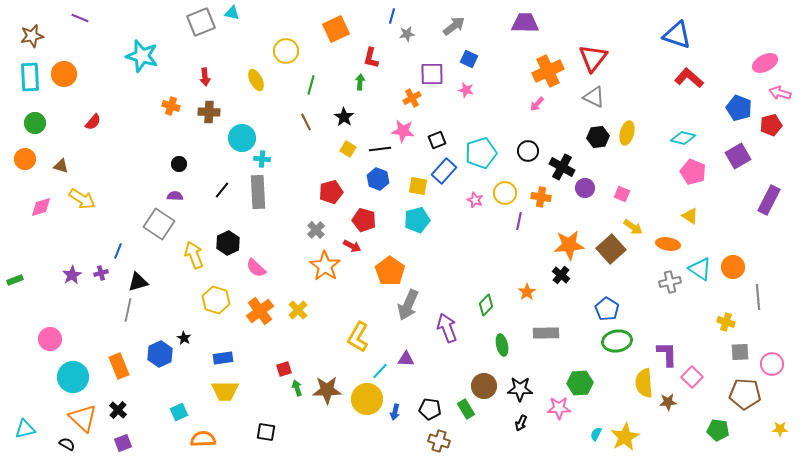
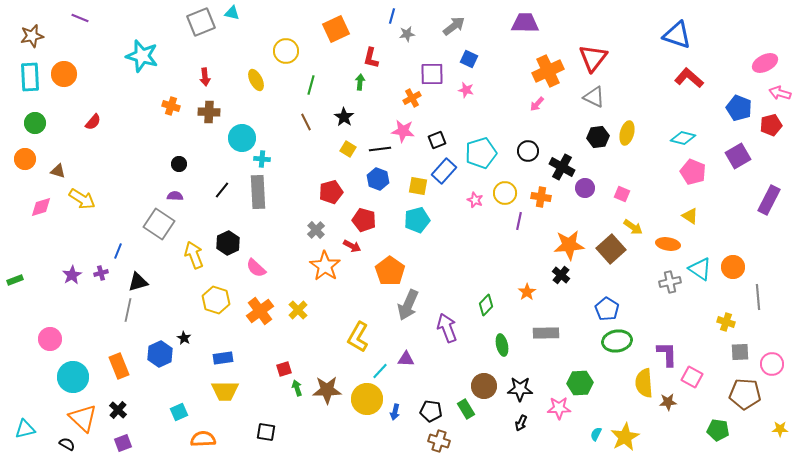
brown triangle at (61, 166): moved 3 px left, 5 px down
pink square at (692, 377): rotated 15 degrees counterclockwise
black pentagon at (430, 409): moved 1 px right, 2 px down
